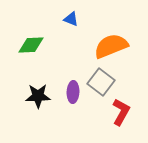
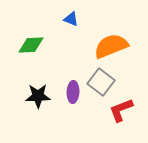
red L-shape: moved 2 px up; rotated 140 degrees counterclockwise
